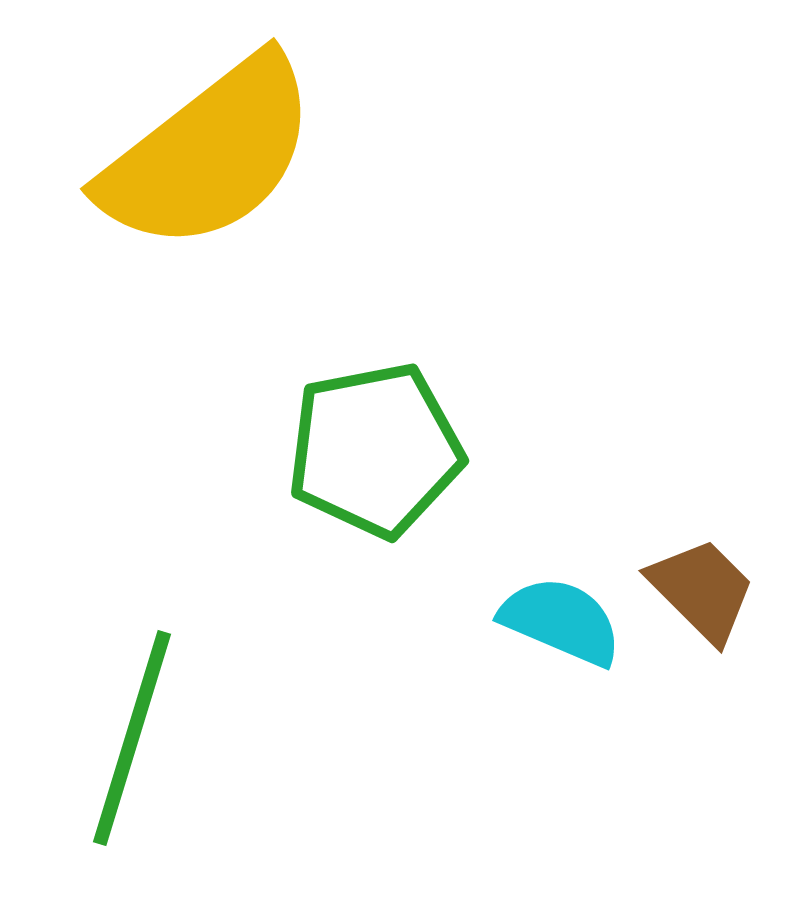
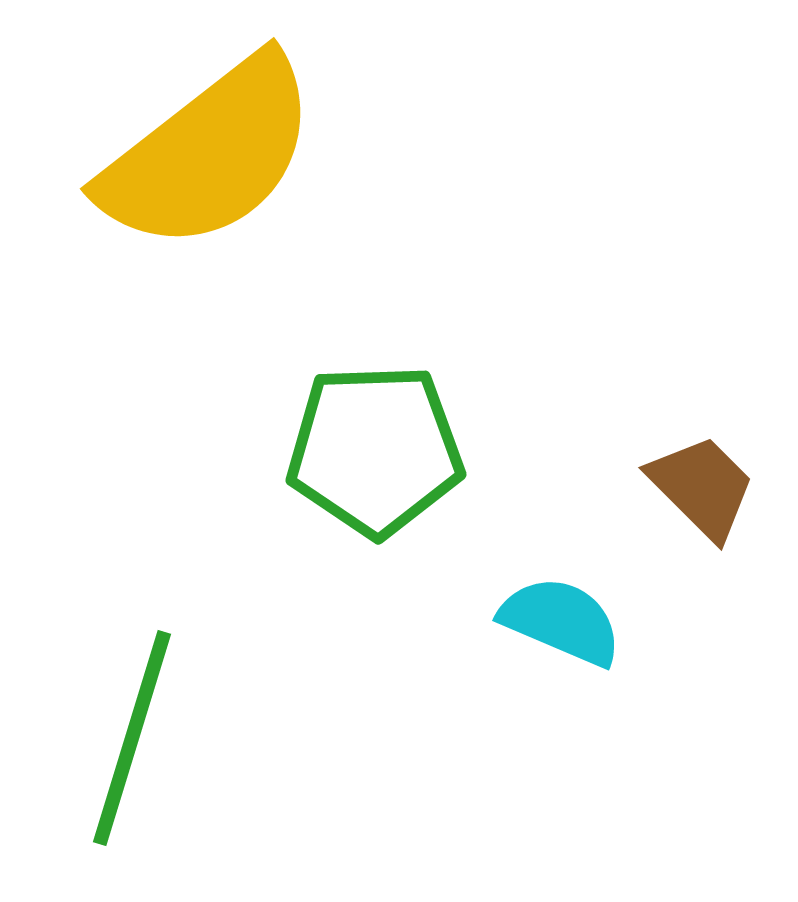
green pentagon: rotated 9 degrees clockwise
brown trapezoid: moved 103 px up
